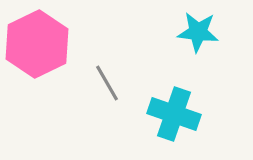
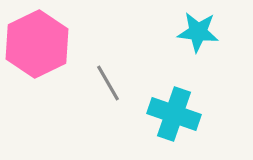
gray line: moved 1 px right
